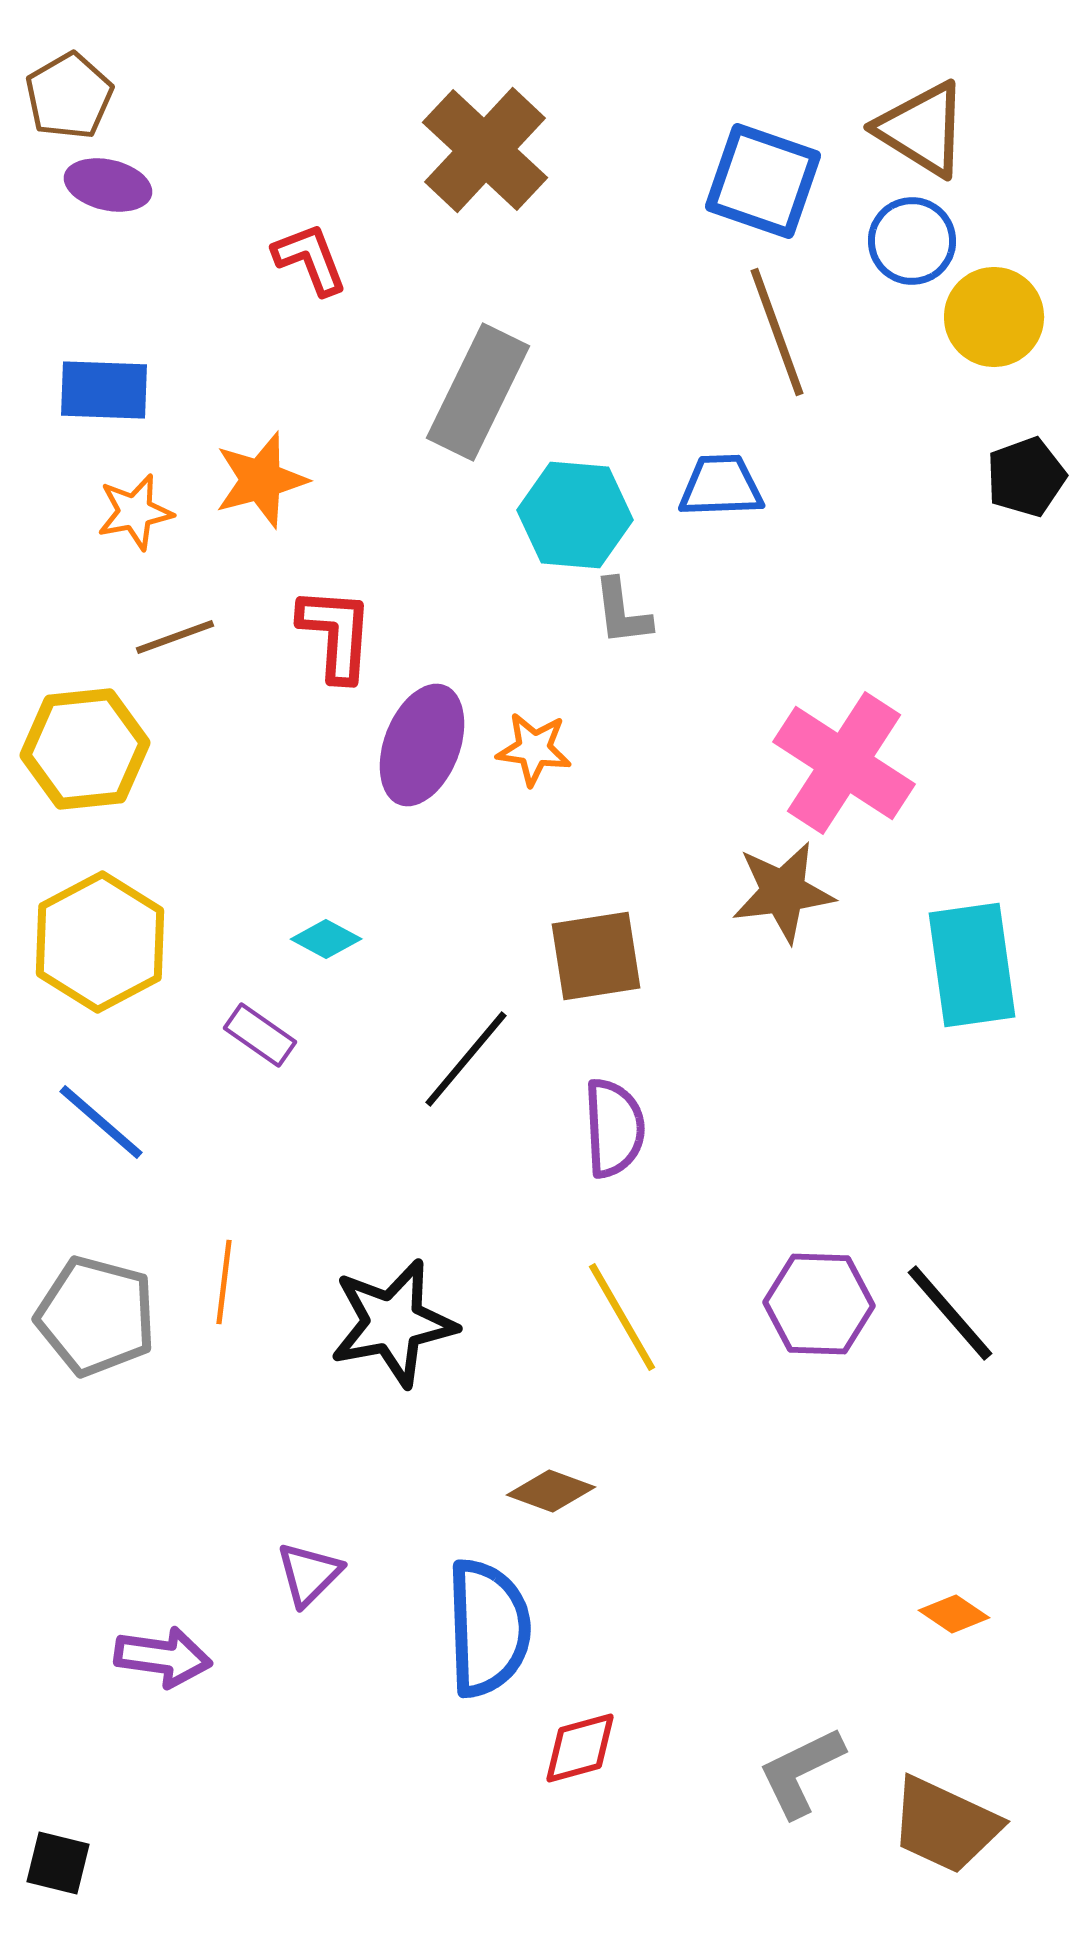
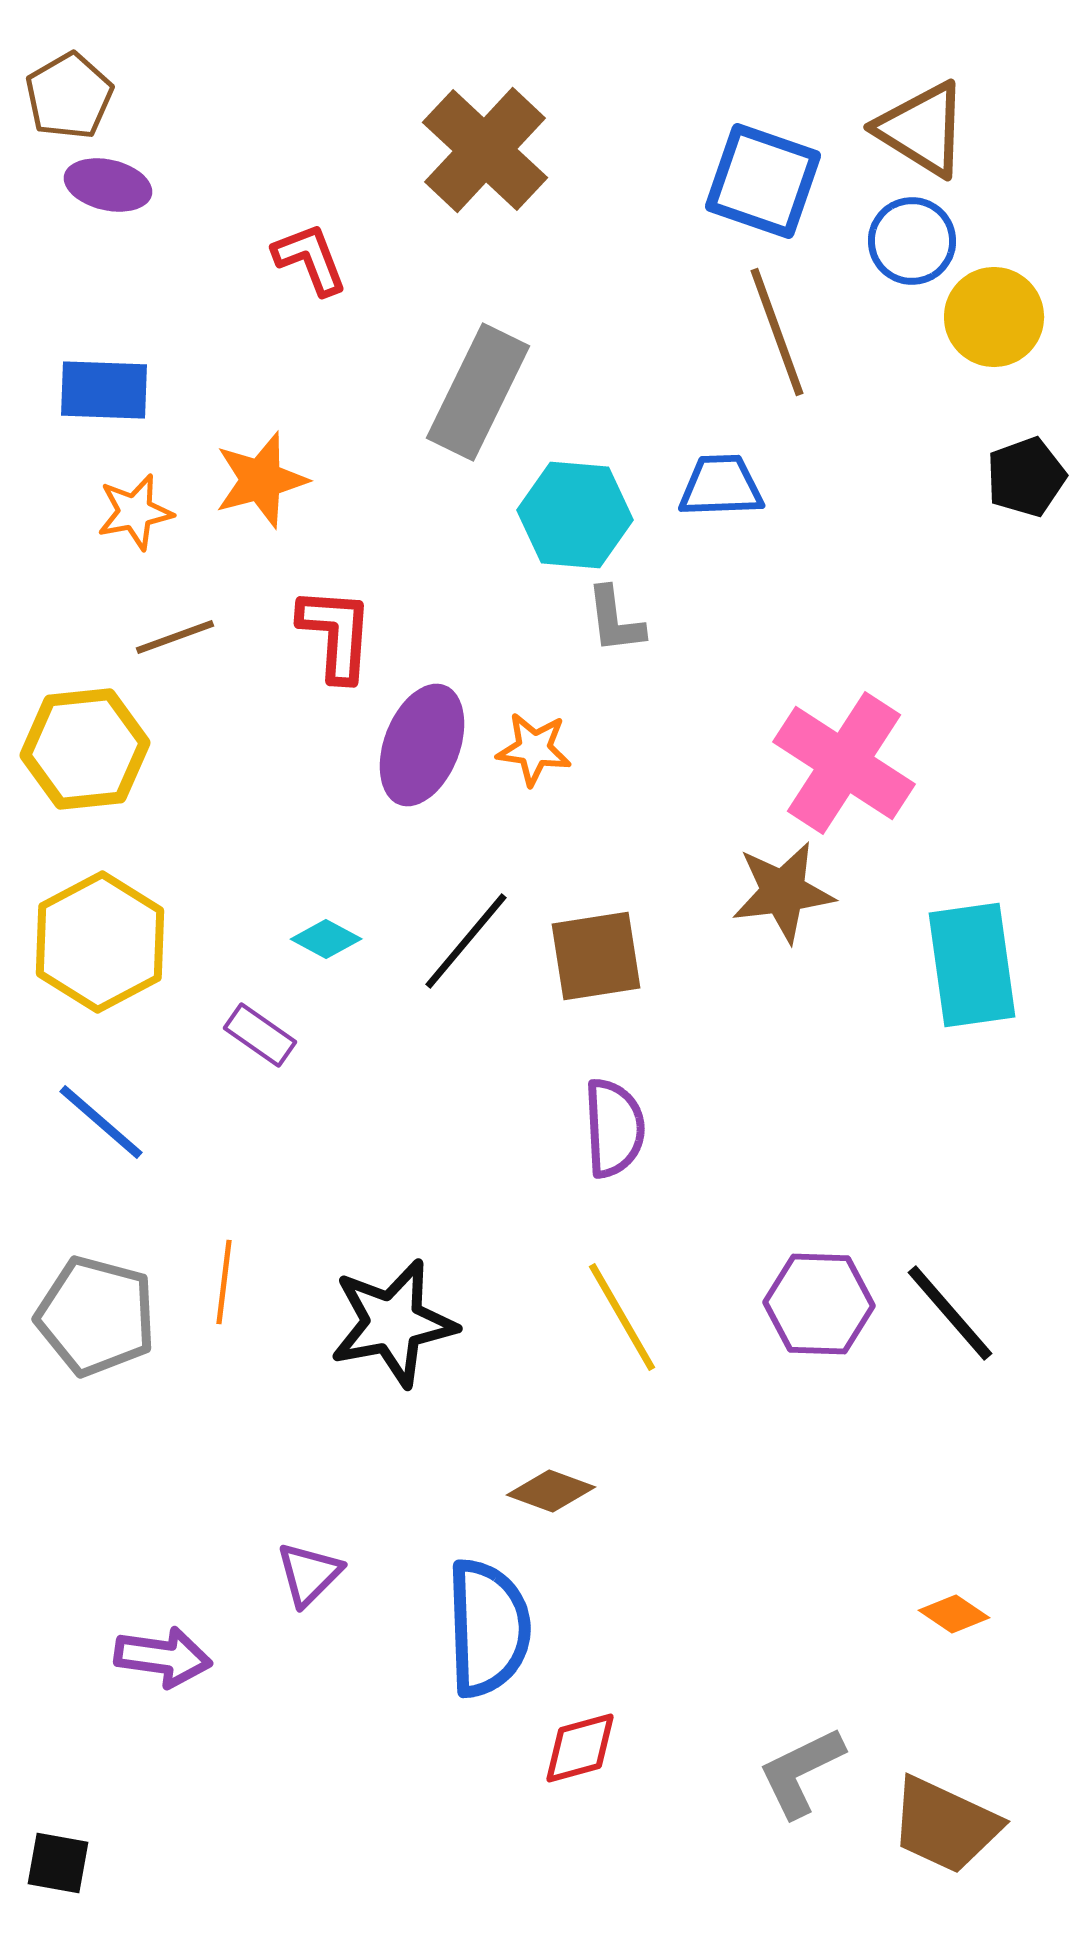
gray L-shape at (622, 612): moved 7 px left, 8 px down
black line at (466, 1059): moved 118 px up
black square at (58, 1863): rotated 4 degrees counterclockwise
